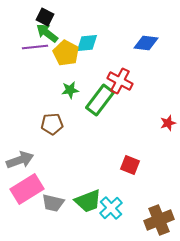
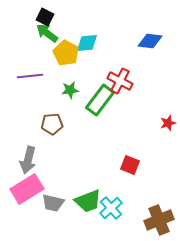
blue diamond: moved 4 px right, 2 px up
purple line: moved 5 px left, 29 px down
gray arrow: moved 8 px right; rotated 124 degrees clockwise
